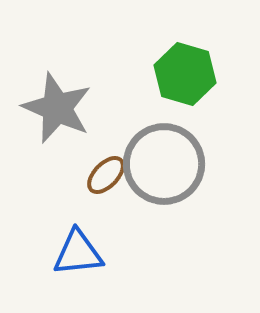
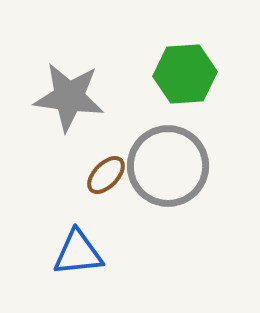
green hexagon: rotated 20 degrees counterclockwise
gray star: moved 12 px right, 11 px up; rotated 16 degrees counterclockwise
gray circle: moved 4 px right, 2 px down
